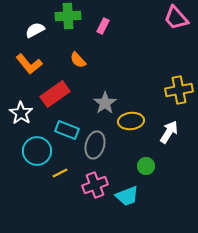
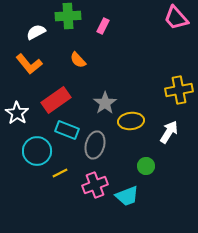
white semicircle: moved 1 px right, 2 px down
red rectangle: moved 1 px right, 6 px down
white star: moved 4 px left
